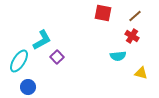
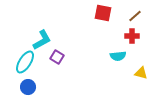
red cross: rotated 32 degrees counterclockwise
purple square: rotated 16 degrees counterclockwise
cyan ellipse: moved 6 px right, 1 px down
